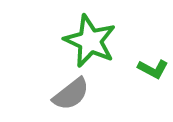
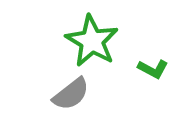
green star: moved 2 px right; rotated 6 degrees clockwise
